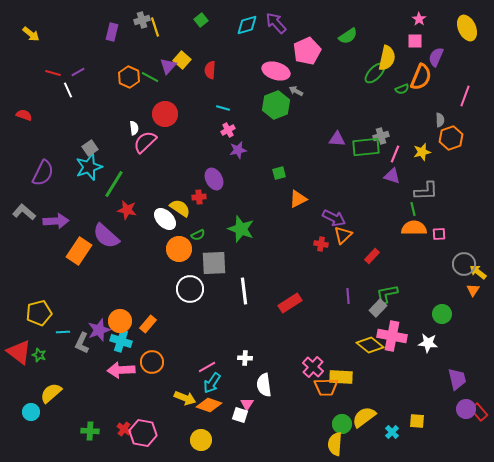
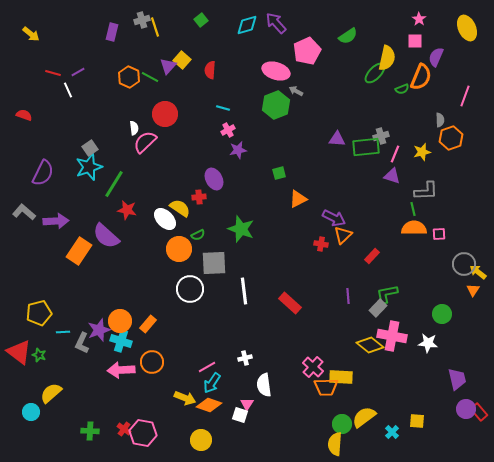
red rectangle at (290, 303): rotated 75 degrees clockwise
white cross at (245, 358): rotated 16 degrees counterclockwise
